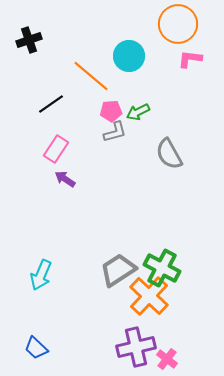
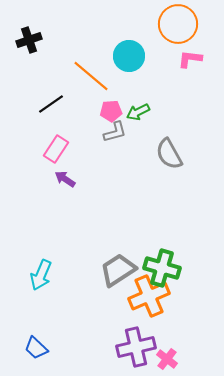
green cross: rotated 12 degrees counterclockwise
orange cross: rotated 24 degrees clockwise
